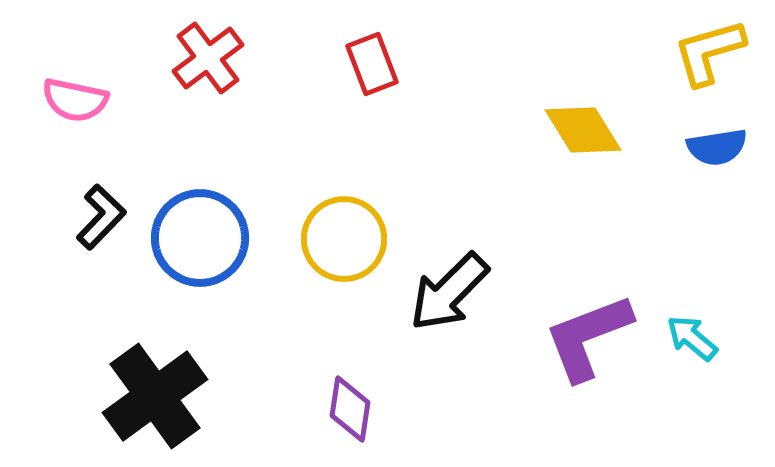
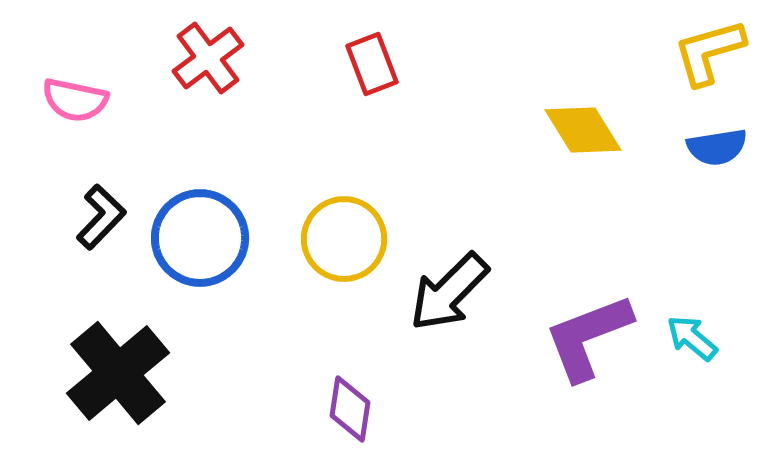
black cross: moved 37 px left, 23 px up; rotated 4 degrees counterclockwise
